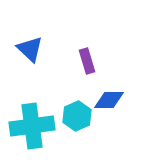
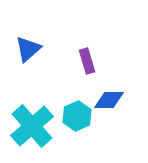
blue triangle: moved 2 px left; rotated 36 degrees clockwise
cyan cross: rotated 33 degrees counterclockwise
